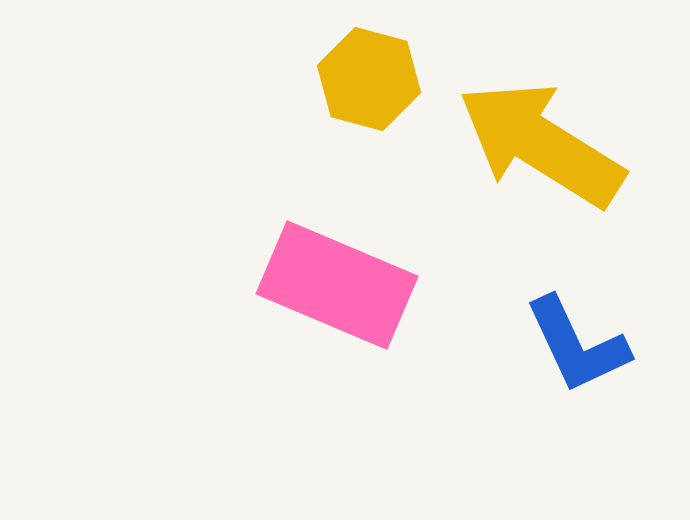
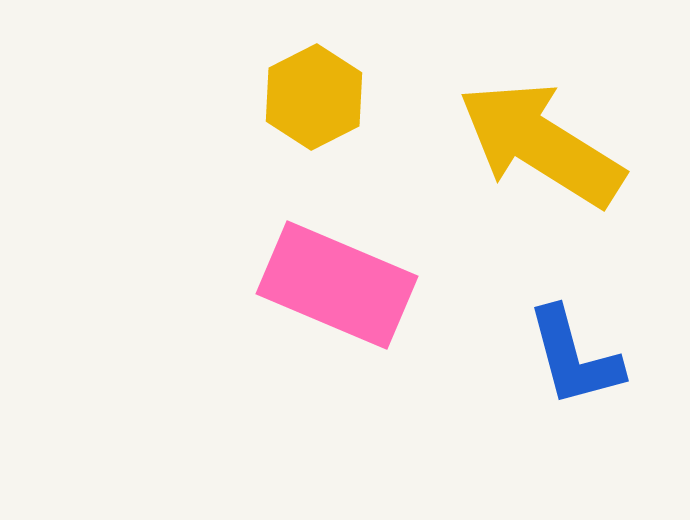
yellow hexagon: moved 55 px left, 18 px down; rotated 18 degrees clockwise
blue L-shape: moved 3 px left, 12 px down; rotated 10 degrees clockwise
